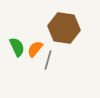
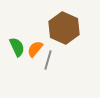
brown hexagon: rotated 16 degrees clockwise
